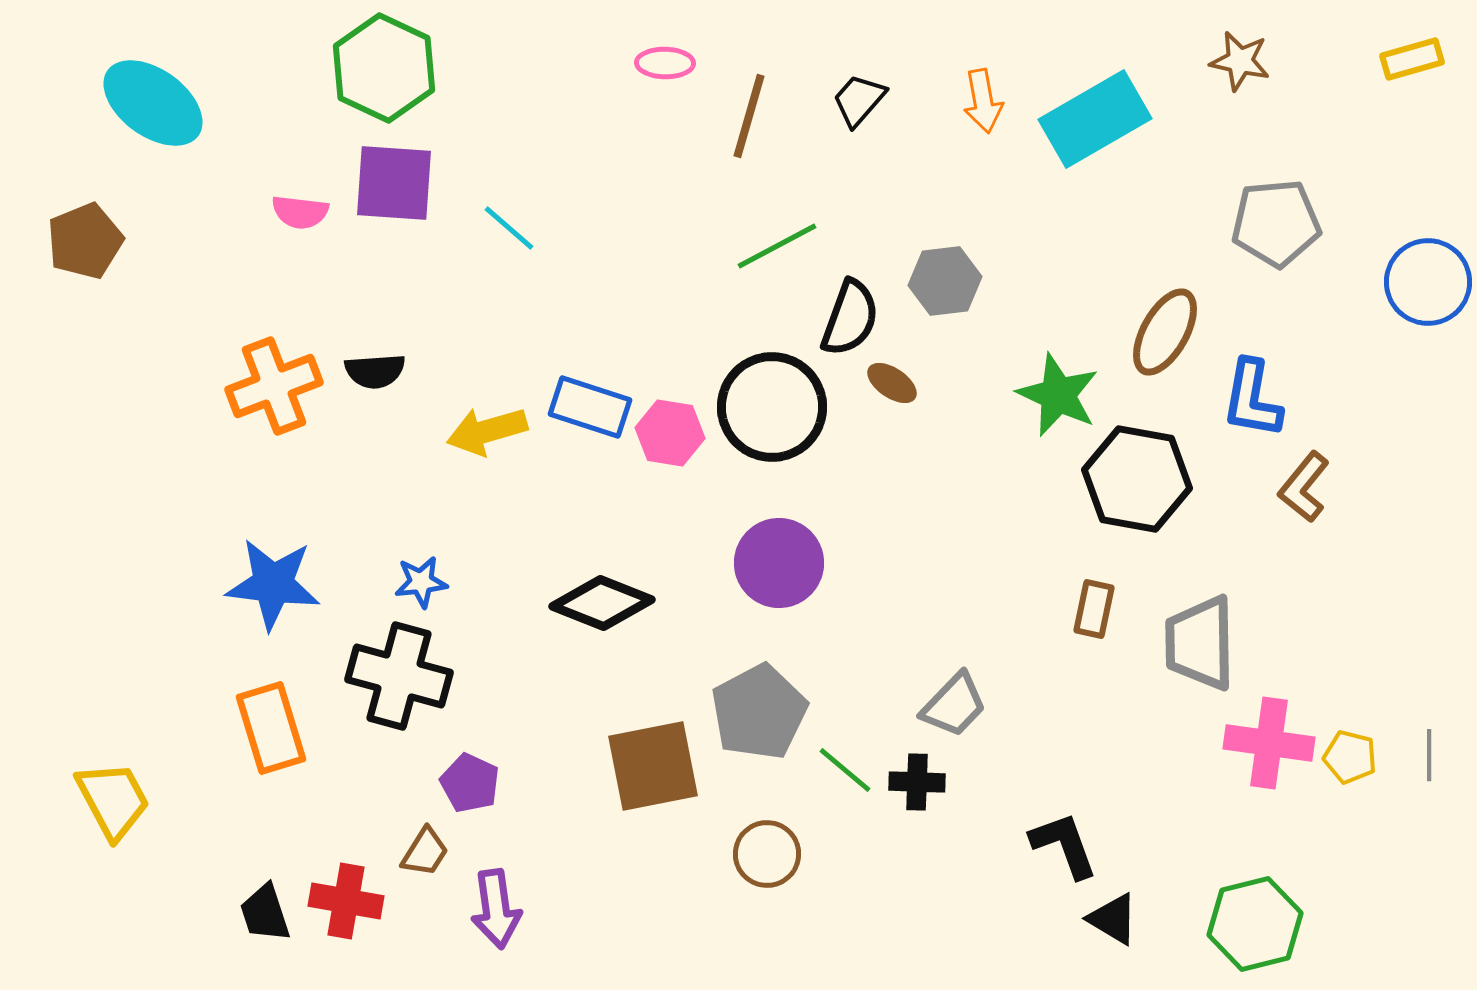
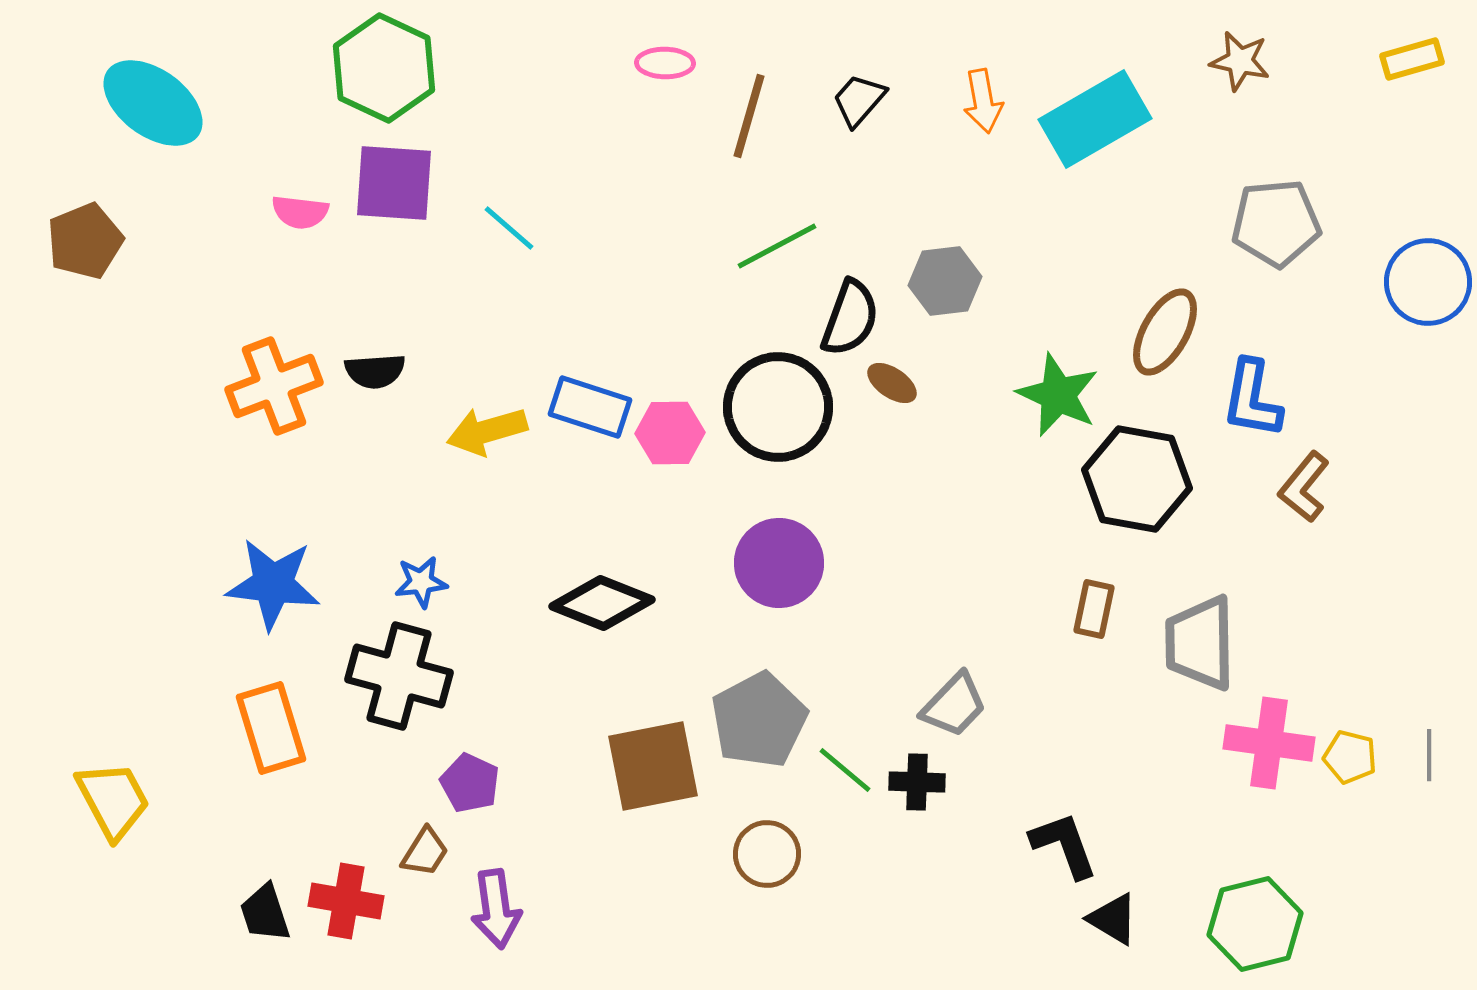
black circle at (772, 407): moved 6 px right
pink hexagon at (670, 433): rotated 10 degrees counterclockwise
gray pentagon at (759, 712): moved 8 px down
